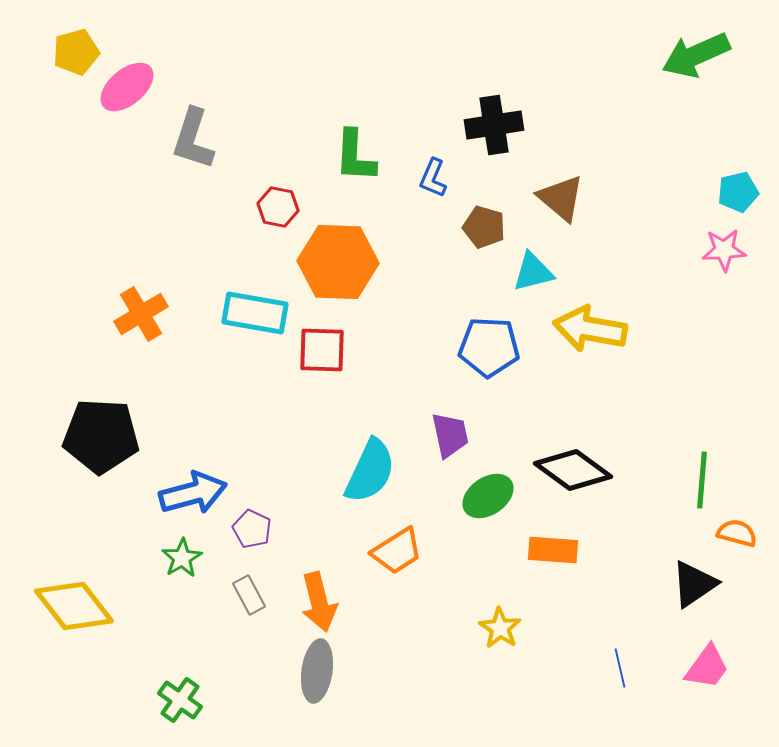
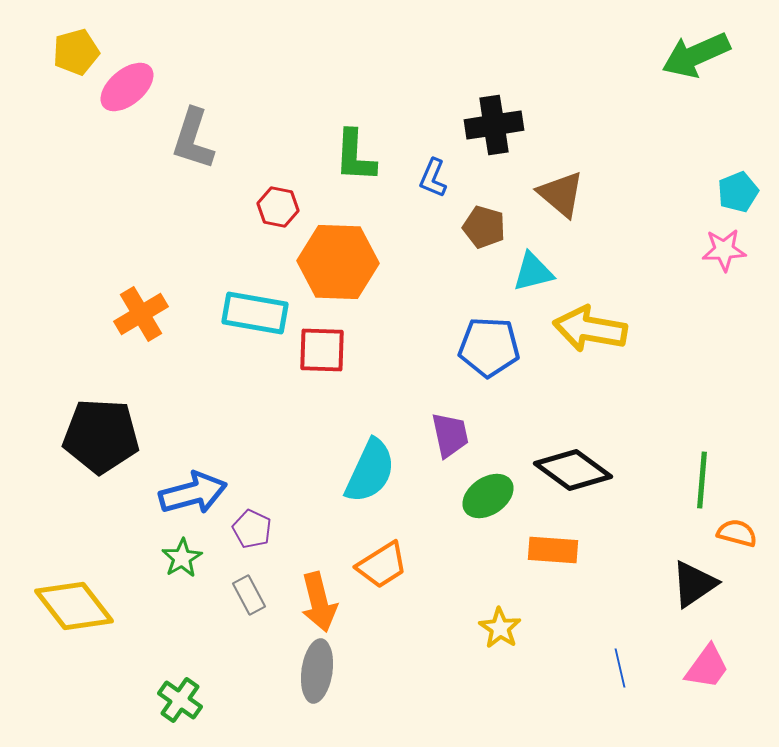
cyan pentagon: rotated 9 degrees counterclockwise
brown triangle: moved 4 px up
orange trapezoid: moved 15 px left, 14 px down
